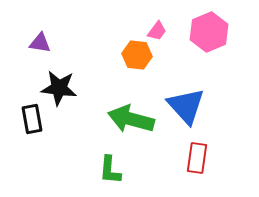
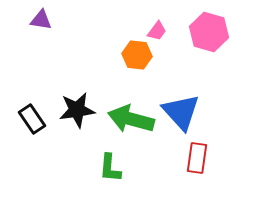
pink hexagon: rotated 21 degrees counterclockwise
purple triangle: moved 1 px right, 23 px up
black star: moved 18 px right, 22 px down; rotated 15 degrees counterclockwise
blue triangle: moved 5 px left, 6 px down
black rectangle: rotated 24 degrees counterclockwise
green L-shape: moved 2 px up
